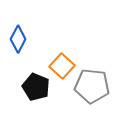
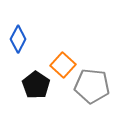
orange square: moved 1 px right, 1 px up
black pentagon: moved 2 px up; rotated 12 degrees clockwise
